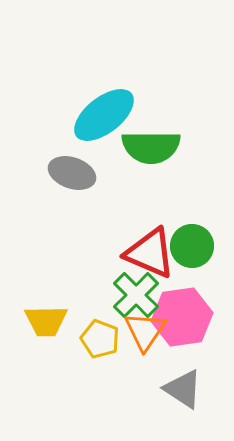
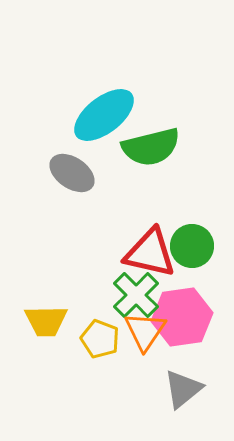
green semicircle: rotated 14 degrees counterclockwise
gray ellipse: rotated 15 degrees clockwise
red triangle: rotated 10 degrees counterclockwise
gray triangle: rotated 48 degrees clockwise
